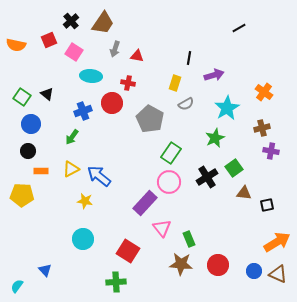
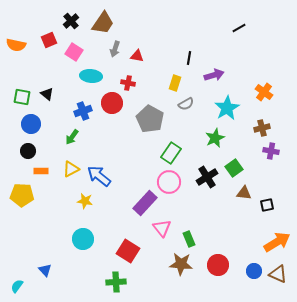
green square at (22, 97): rotated 24 degrees counterclockwise
